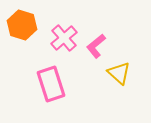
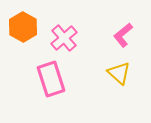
orange hexagon: moved 1 px right, 2 px down; rotated 12 degrees clockwise
pink L-shape: moved 27 px right, 11 px up
pink rectangle: moved 5 px up
